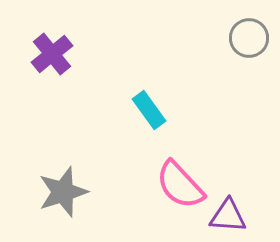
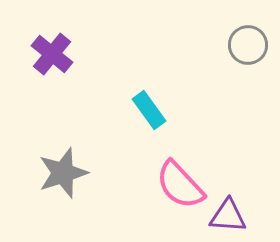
gray circle: moved 1 px left, 7 px down
purple cross: rotated 12 degrees counterclockwise
gray star: moved 19 px up
